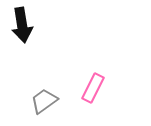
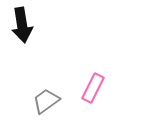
gray trapezoid: moved 2 px right
